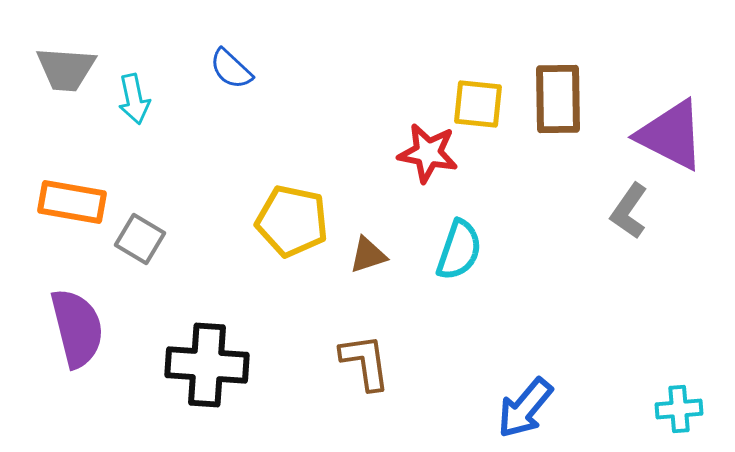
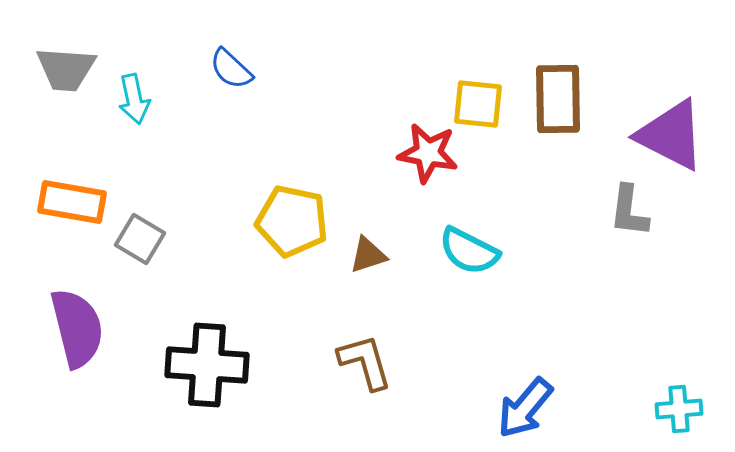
gray L-shape: rotated 28 degrees counterclockwise
cyan semicircle: moved 10 px right, 1 px down; rotated 98 degrees clockwise
brown L-shape: rotated 8 degrees counterclockwise
